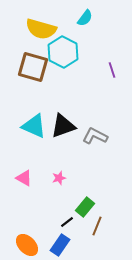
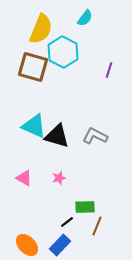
yellow semicircle: rotated 84 degrees counterclockwise
purple line: moved 3 px left; rotated 35 degrees clockwise
black triangle: moved 6 px left, 10 px down; rotated 36 degrees clockwise
green rectangle: rotated 48 degrees clockwise
blue rectangle: rotated 10 degrees clockwise
